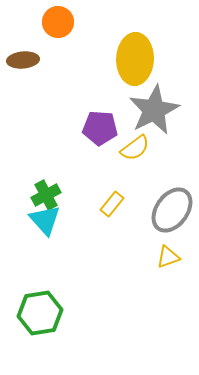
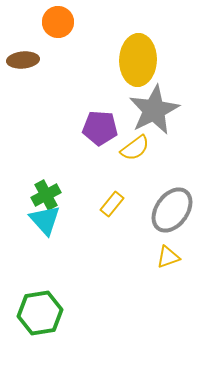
yellow ellipse: moved 3 px right, 1 px down
